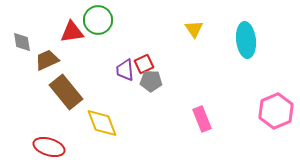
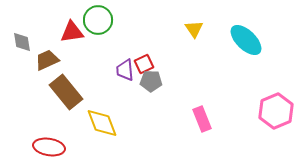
cyan ellipse: rotated 40 degrees counterclockwise
red ellipse: rotated 8 degrees counterclockwise
